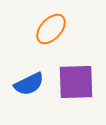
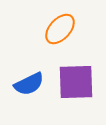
orange ellipse: moved 9 px right
